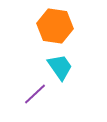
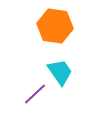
cyan trapezoid: moved 5 px down
